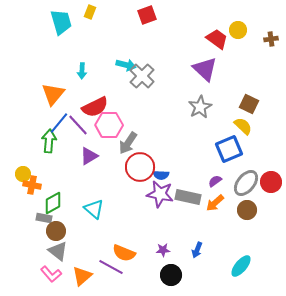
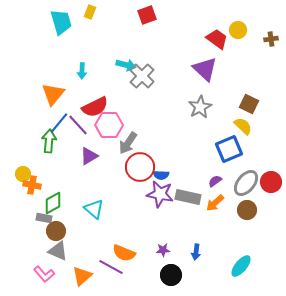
blue arrow at (197, 250): moved 1 px left, 2 px down; rotated 14 degrees counterclockwise
gray triangle at (58, 251): rotated 15 degrees counterclockwise
pink L-shape at (51, 274): moved 7 px left
